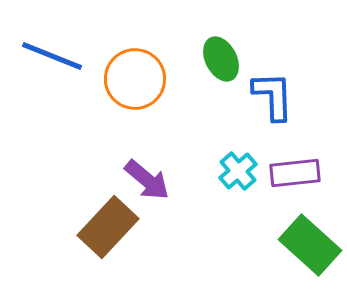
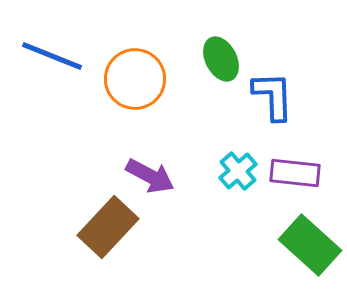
purple rectangle: rotated 12 degrees clockwise
purple arrow: moved 3 px right, 4 px up; rotated 12 degrees counterclockwise
